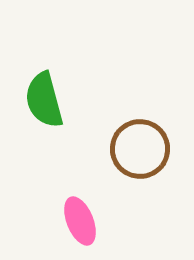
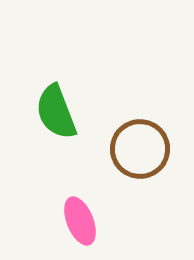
green semicircle: moved 12 px right, 12 px down; rotated 6 degrees counterclockwise
